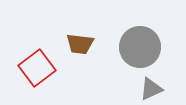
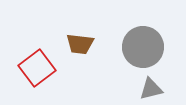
gray circle: moved 3 px right
gray triangle: rotated 10 degrees clockwise
